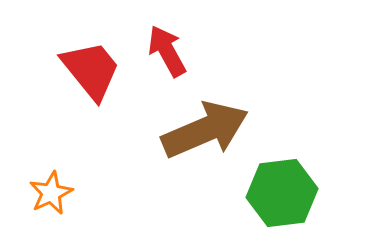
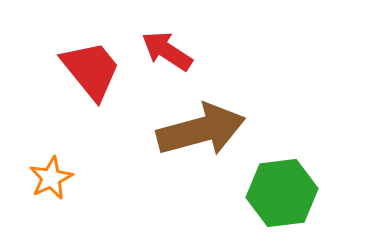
red arrow: rotated 28 degrees counterclockwise
brown arrow: moved 4 px left; rotated 8 degrees clockwise
orange star: moved 15 px up
